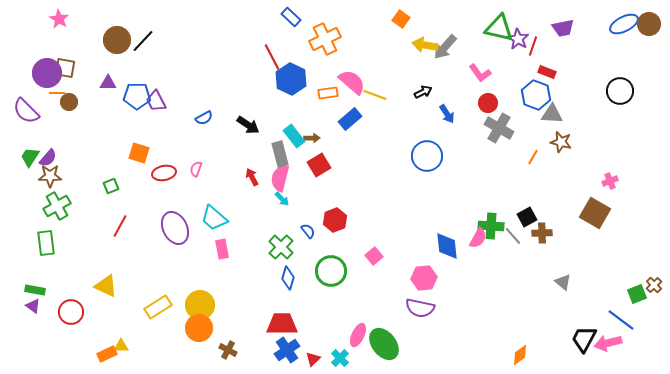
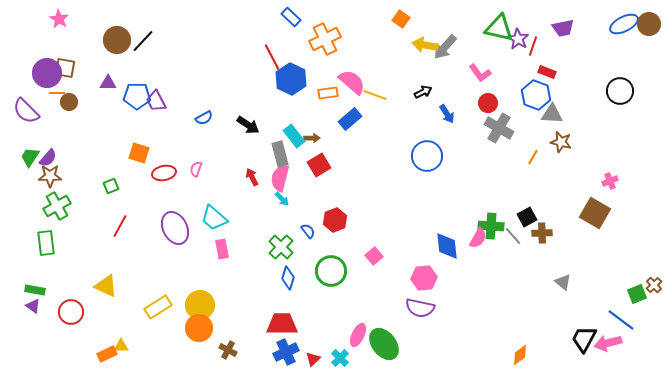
blue cross at (287, 350): moved 1 px left, 2 px down; rotated 10 degrees clockwise
